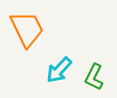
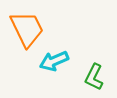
cyan arrow: moved 5 px left, 9 px up; rotated 24 degrees clockwise
